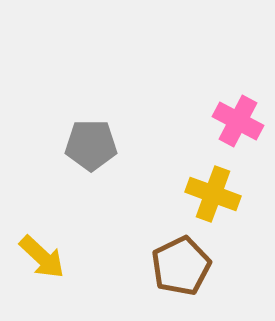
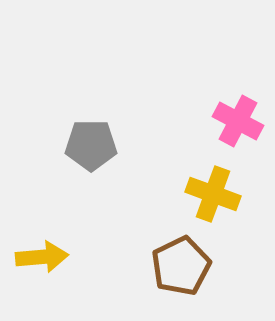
yellow arrow: rotated 48 degrees counterclockwise
